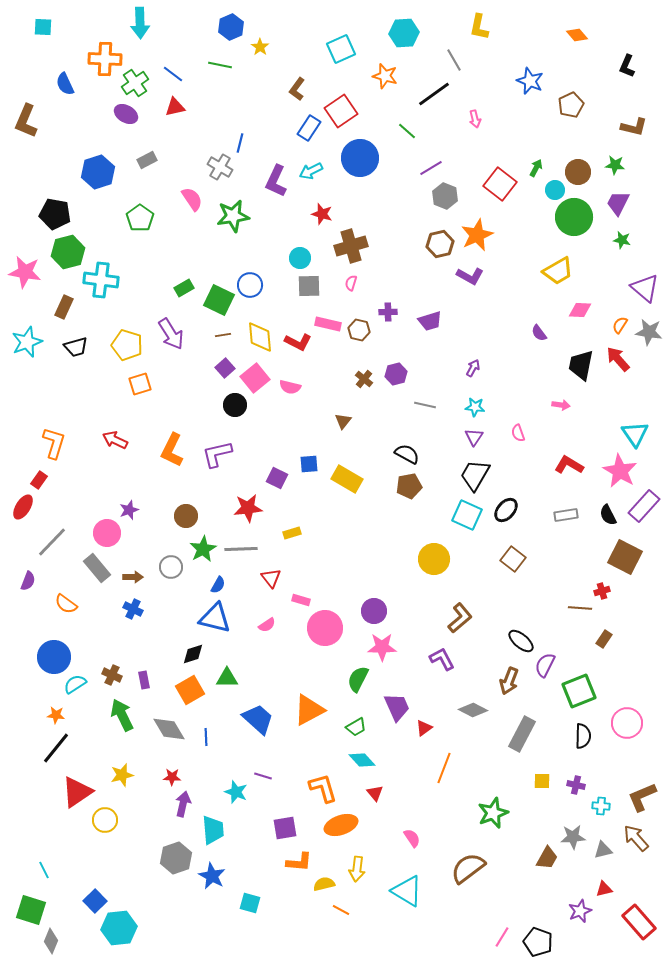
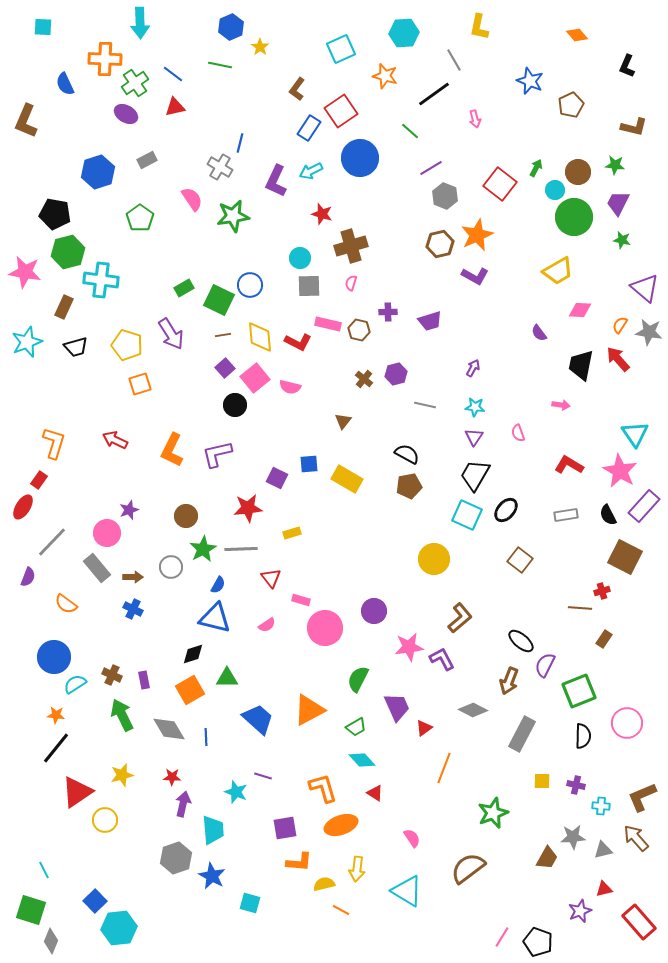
green line at (407, 131): moved 3 px right
purple L-shape at (470, 276): moved 5 px right
brown square at (513, 559): moved 7 px right, 1 px down
purple semicircle at (28, 581): moved 4 px up
pink star at (382, 647): moved 27 px right; rotated 8 degrees counterclockwise
red triangle at (375, 793): rotated 18 degrees counterclockwise
